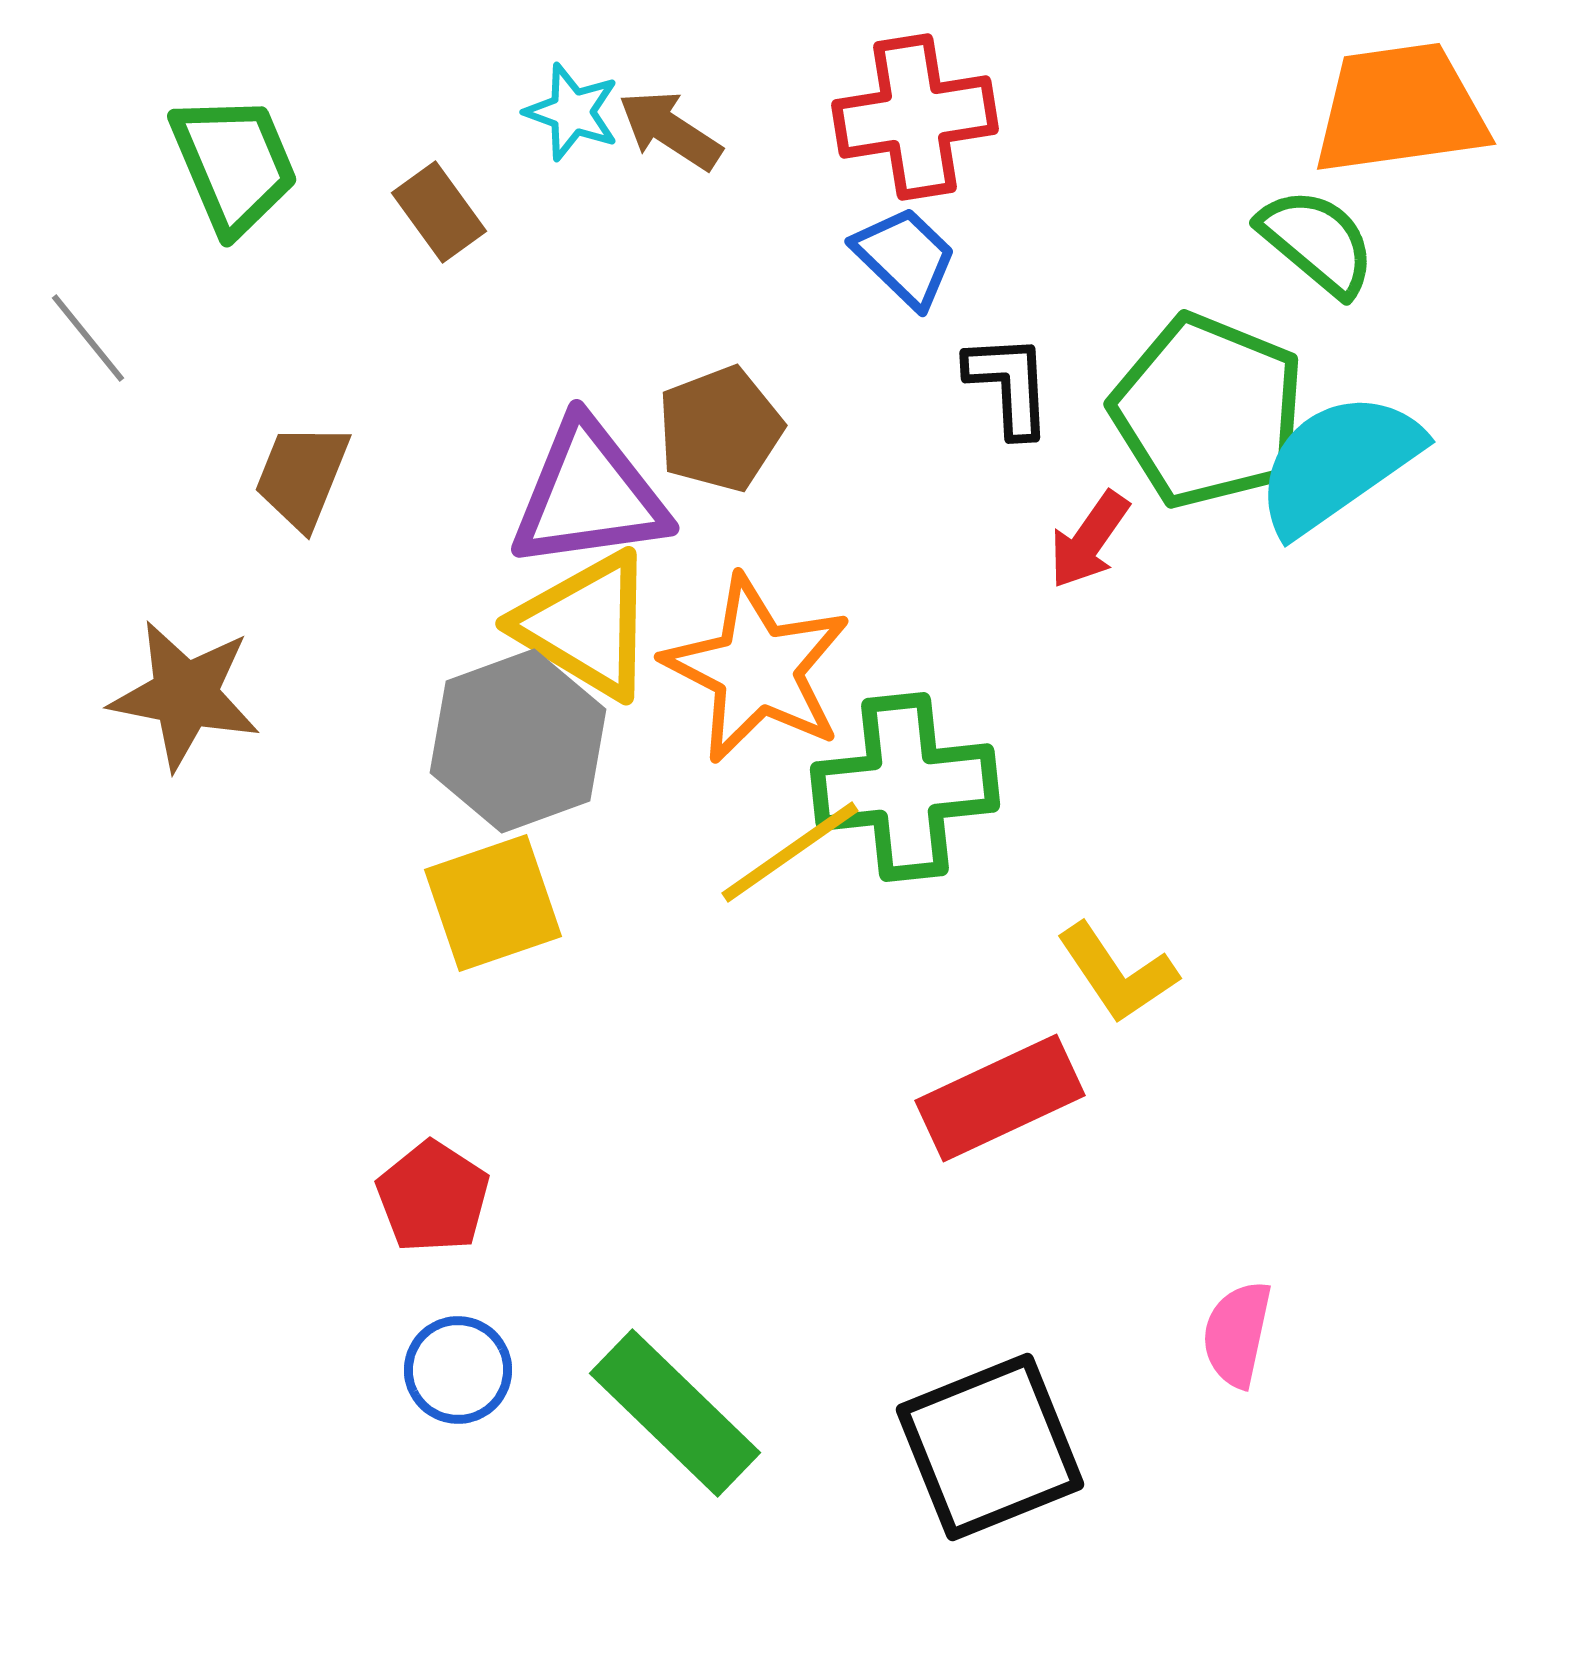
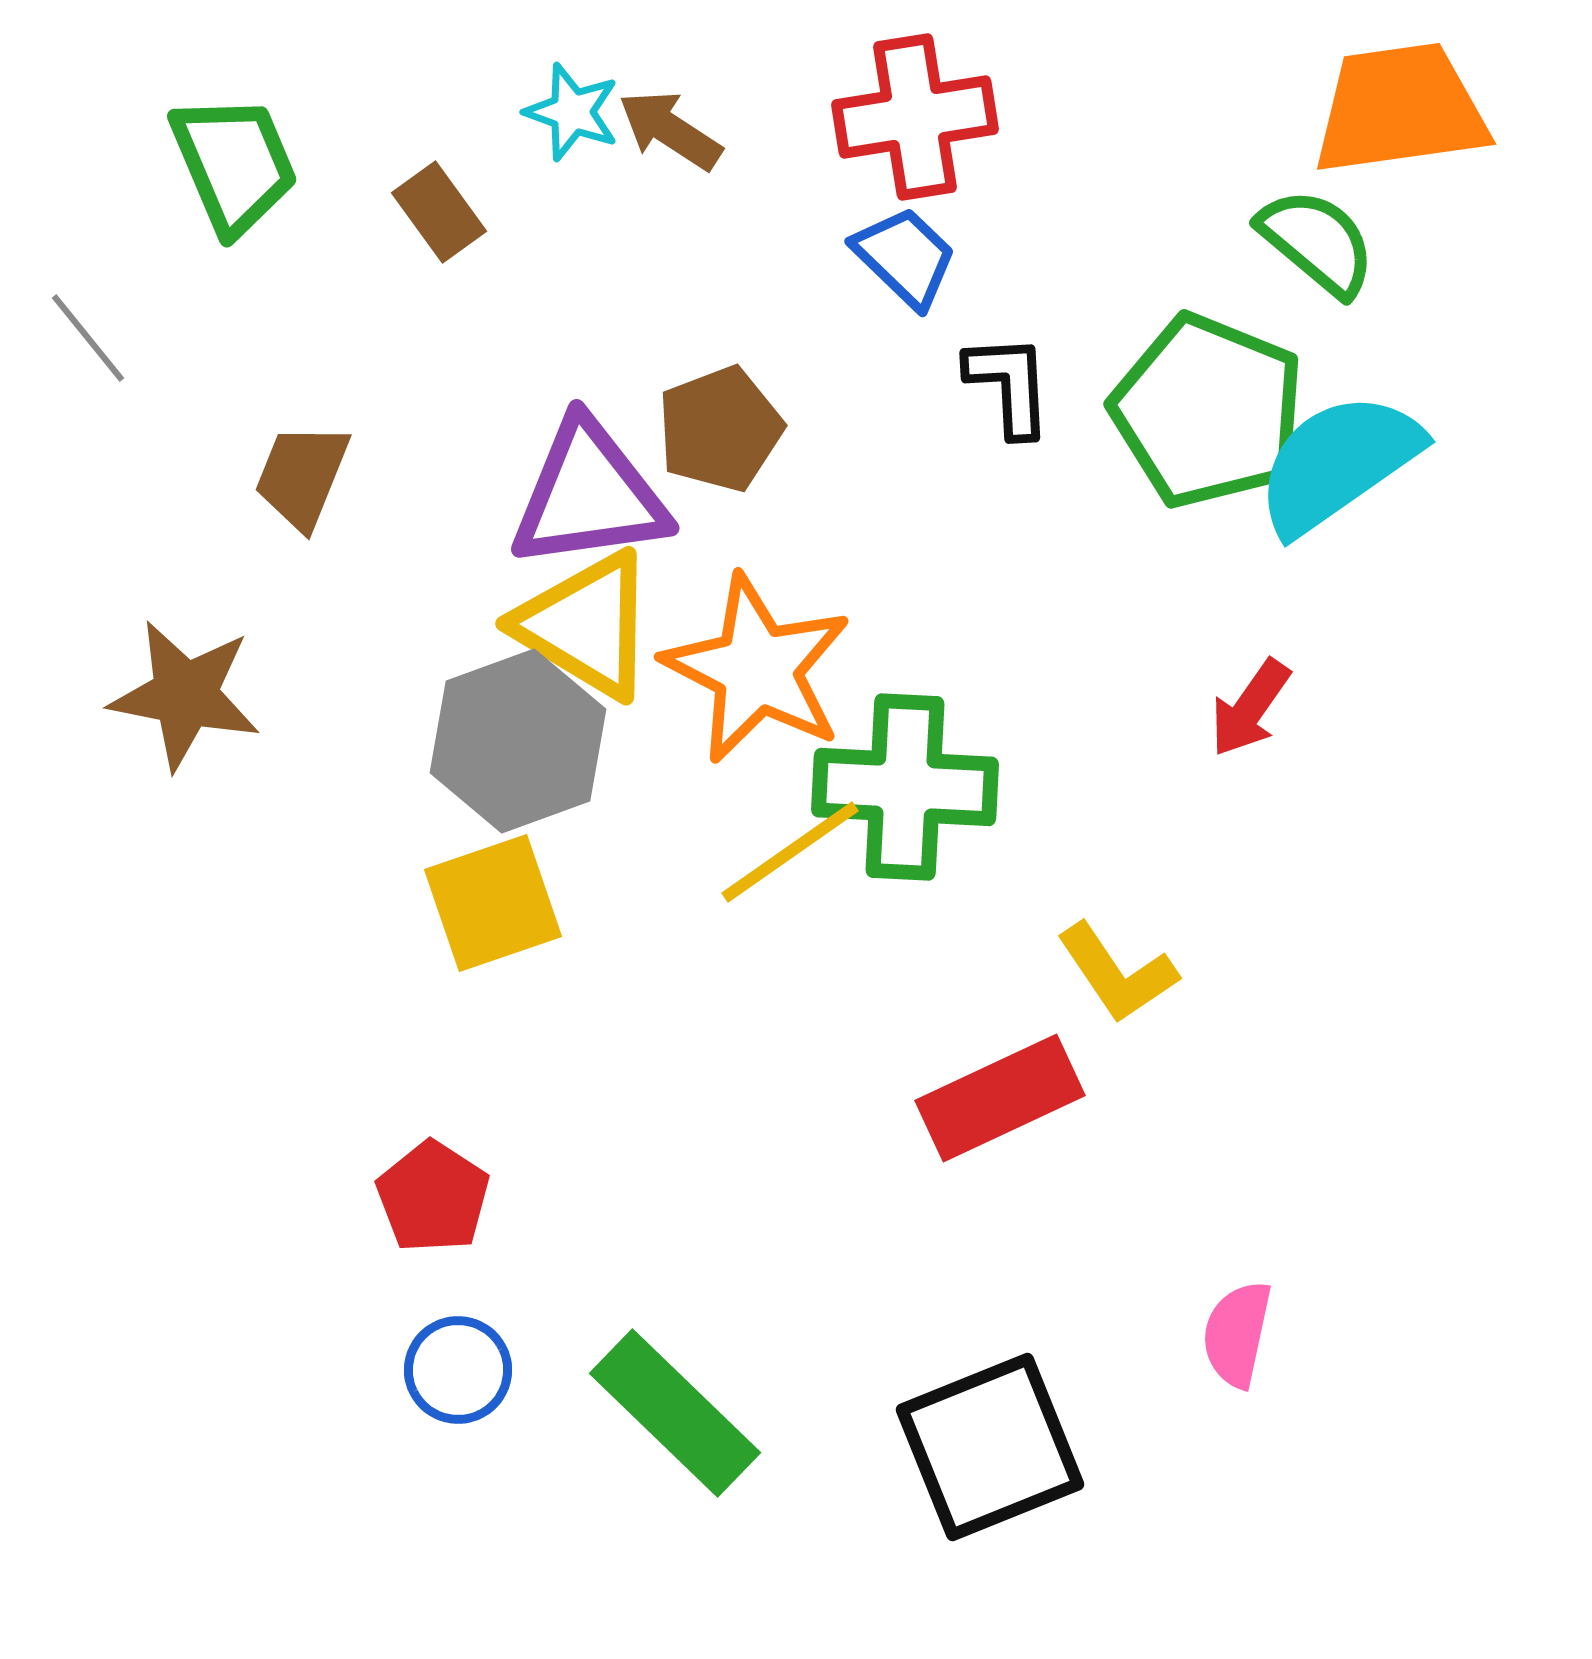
red arrow: moved 161 px right, 168 px down
green cross: rotated 9 degrees clockwise
